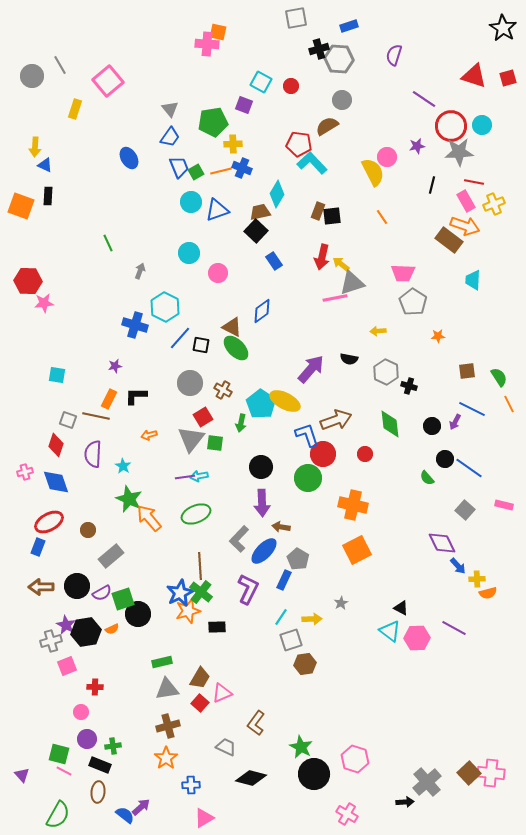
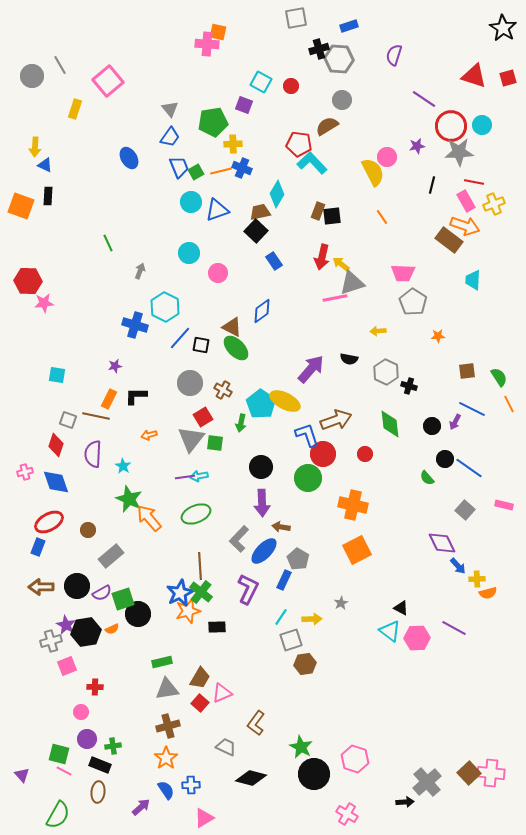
blue semicircle at (125, 815): moved 41 px right, 25 px up; rotated 18 degrees clockwise
